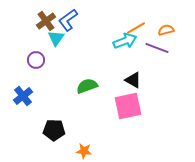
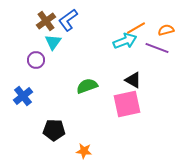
cyan triangle: moved 3 px left, 4 px down
pink square: moved 1 px left, 2 px up
